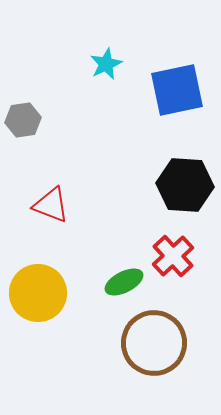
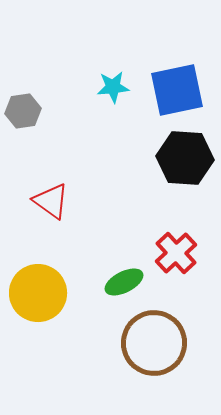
cyan star: moved 7 px right, 23 px down; rotated 20 degrees clockwise
gray hexagon: moved 9 px up
black hexagon: moved 27 px up
red triangle: moved 4 px up; rotated 15 degrees clockwise
red cross: moved 3 px right, 3 px up
